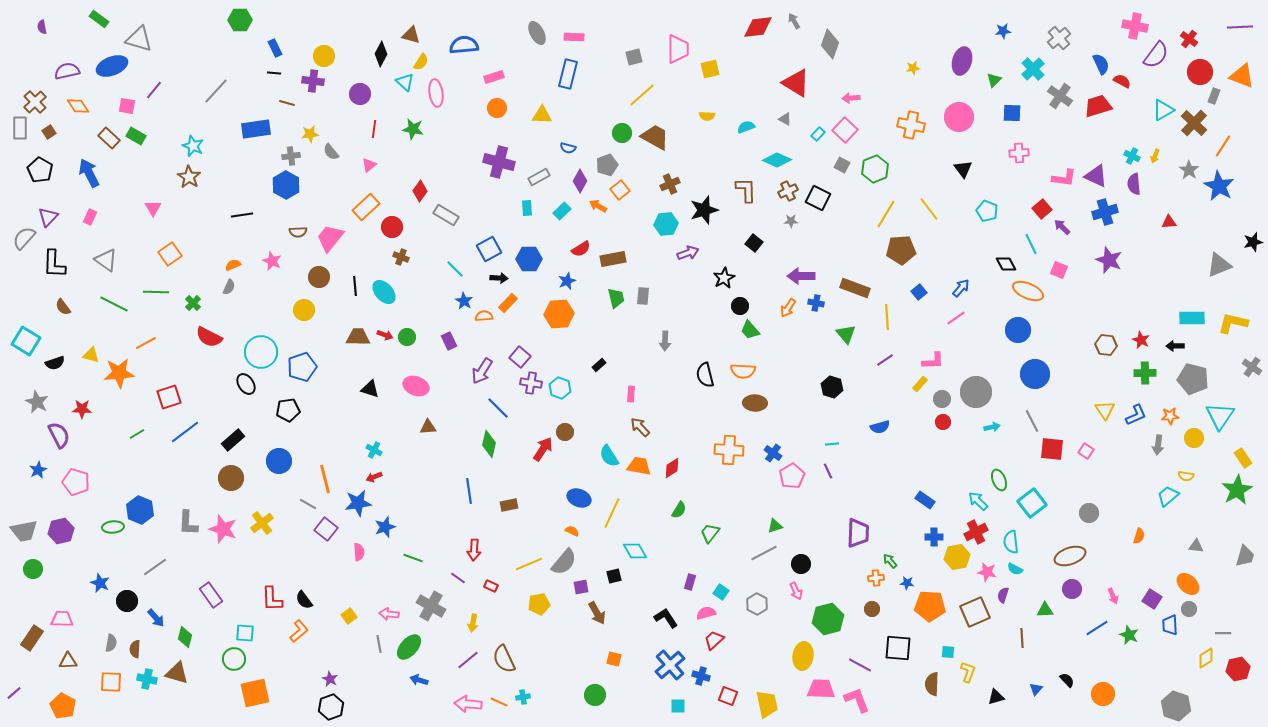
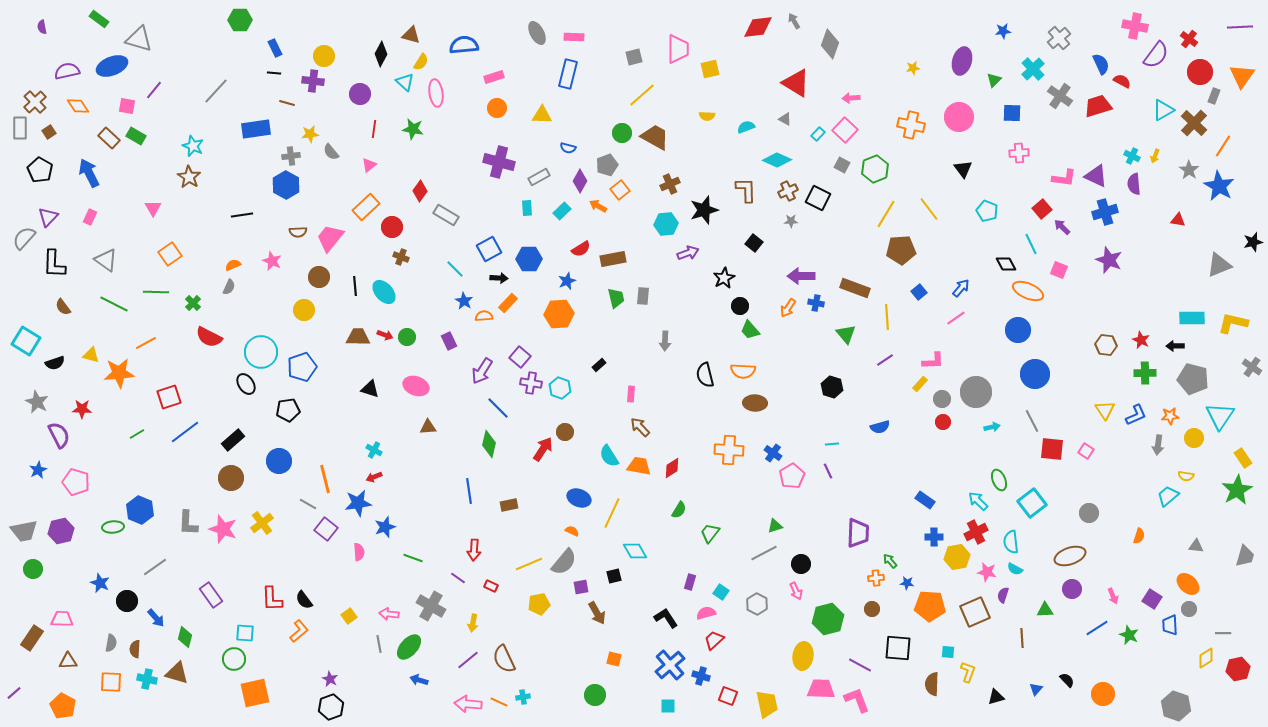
orange triangle at (1242, 76): rotated 44 degrees clockwise
red triangle at (1169, 222): moved 9 px right, 2 px up; rotated 14 degrees clockwise
cyan square at (678, 706): moved 10 px left
